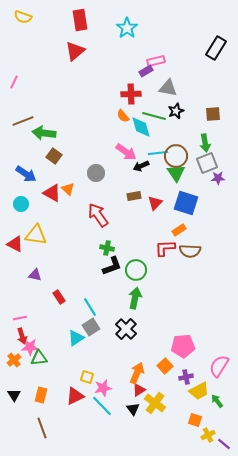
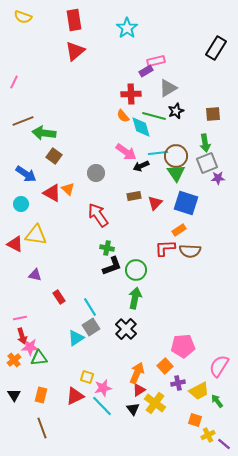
red rectangle at (80, 20): moved 6 px left
gray triangle at (168, 88): rotated 42 degrees counterclockwise
purple cross at (186, 377): moved 8 px left, 6 px down
